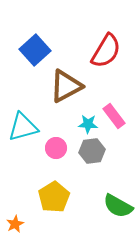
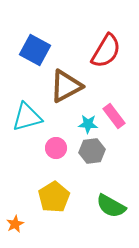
blue square: rotated 20 degrees counterclockwise
cyan triangle: moved 4 px right, 10 px up
green semicircle: moved 7 px left
